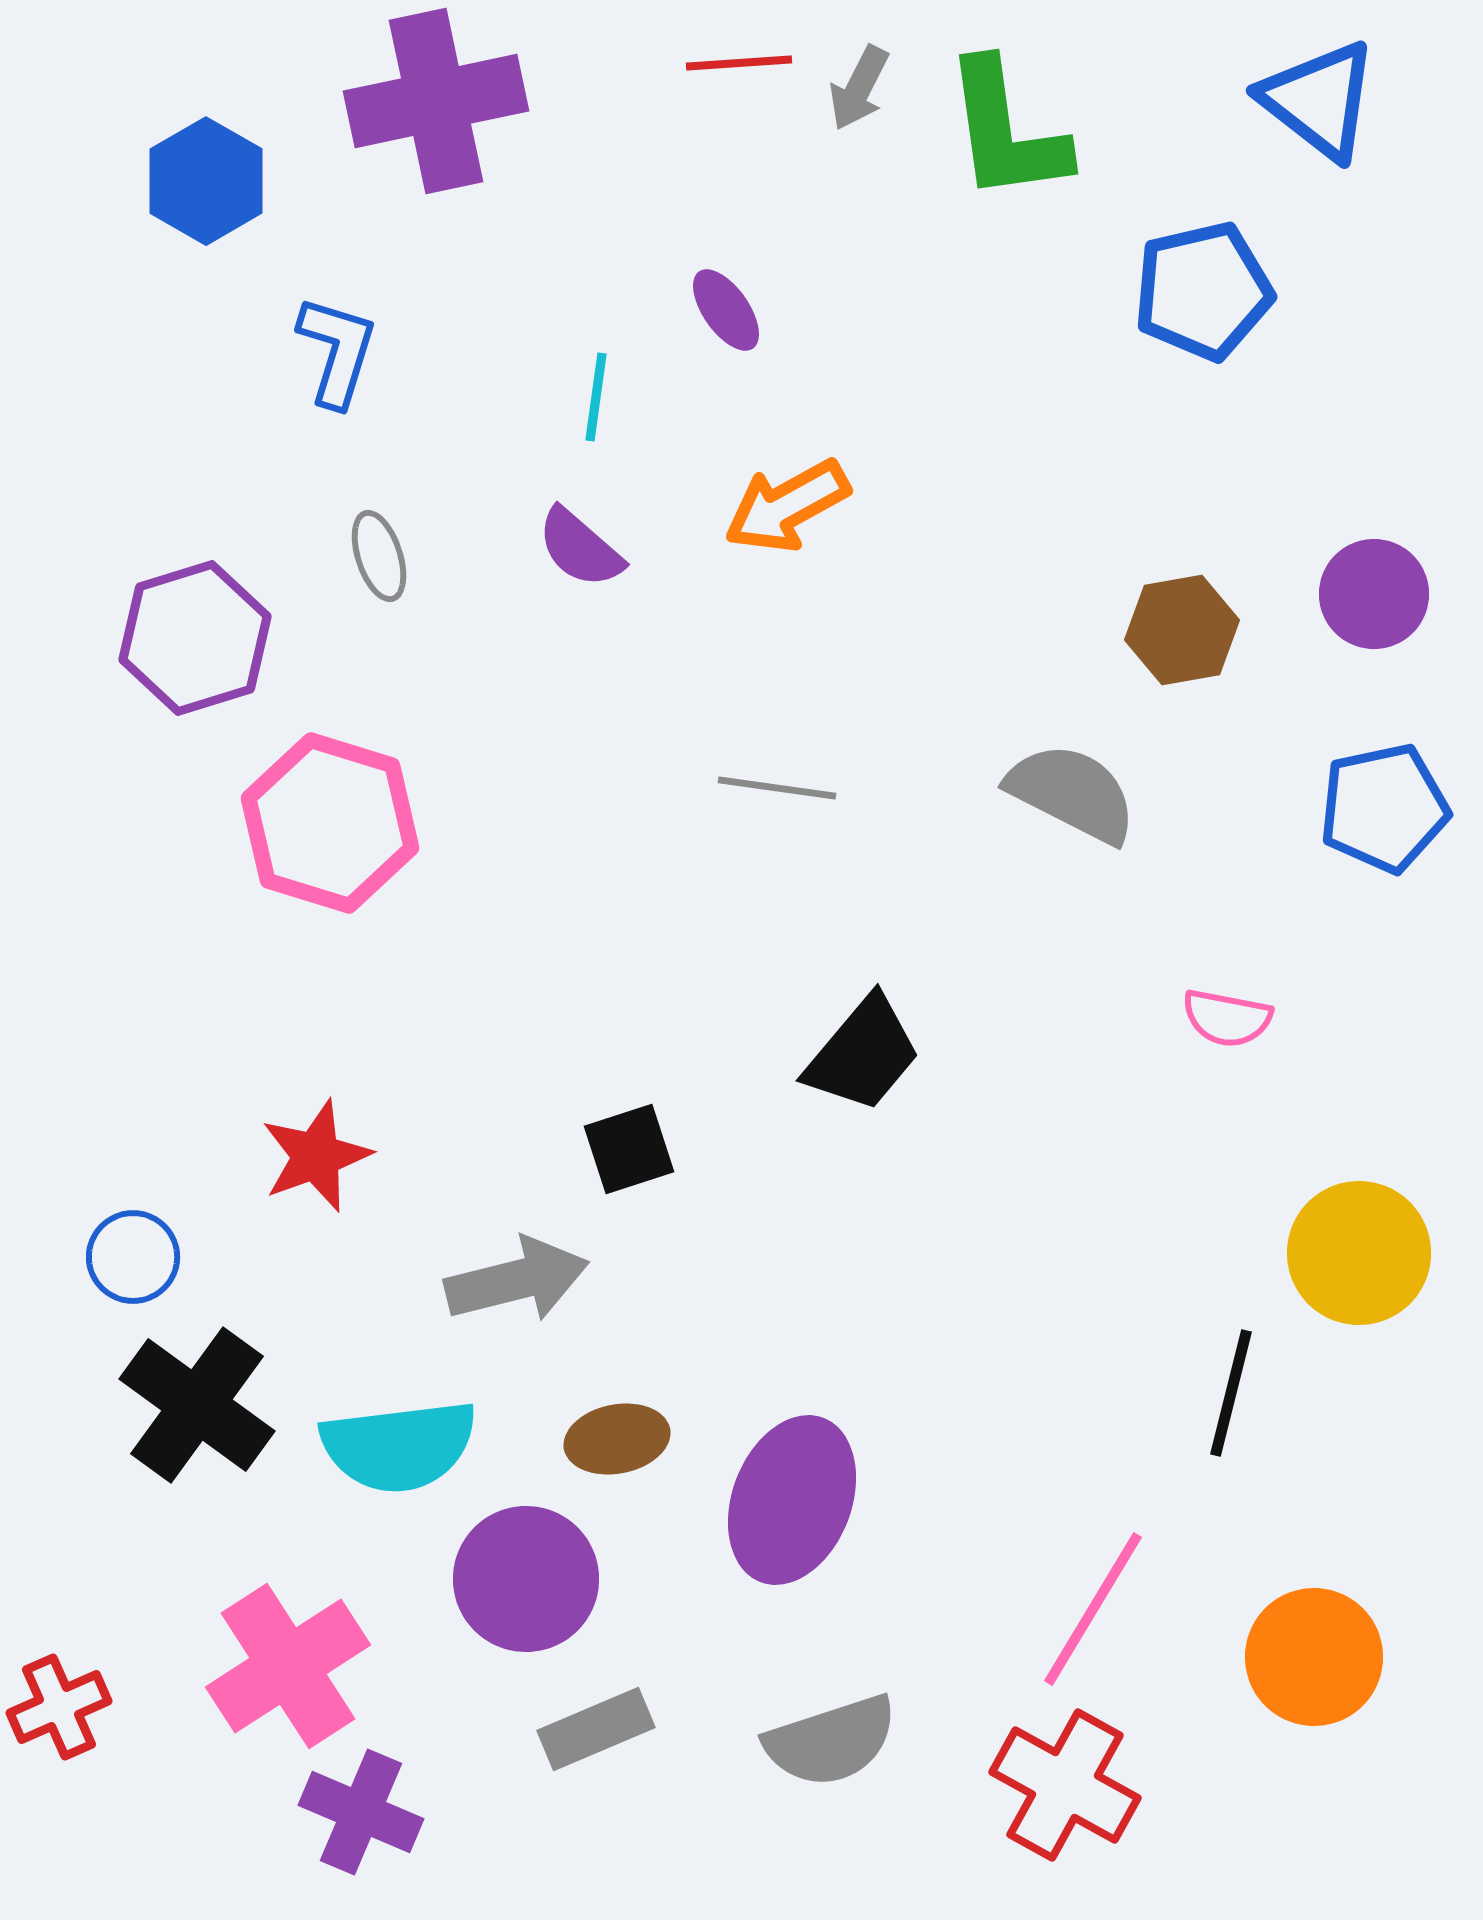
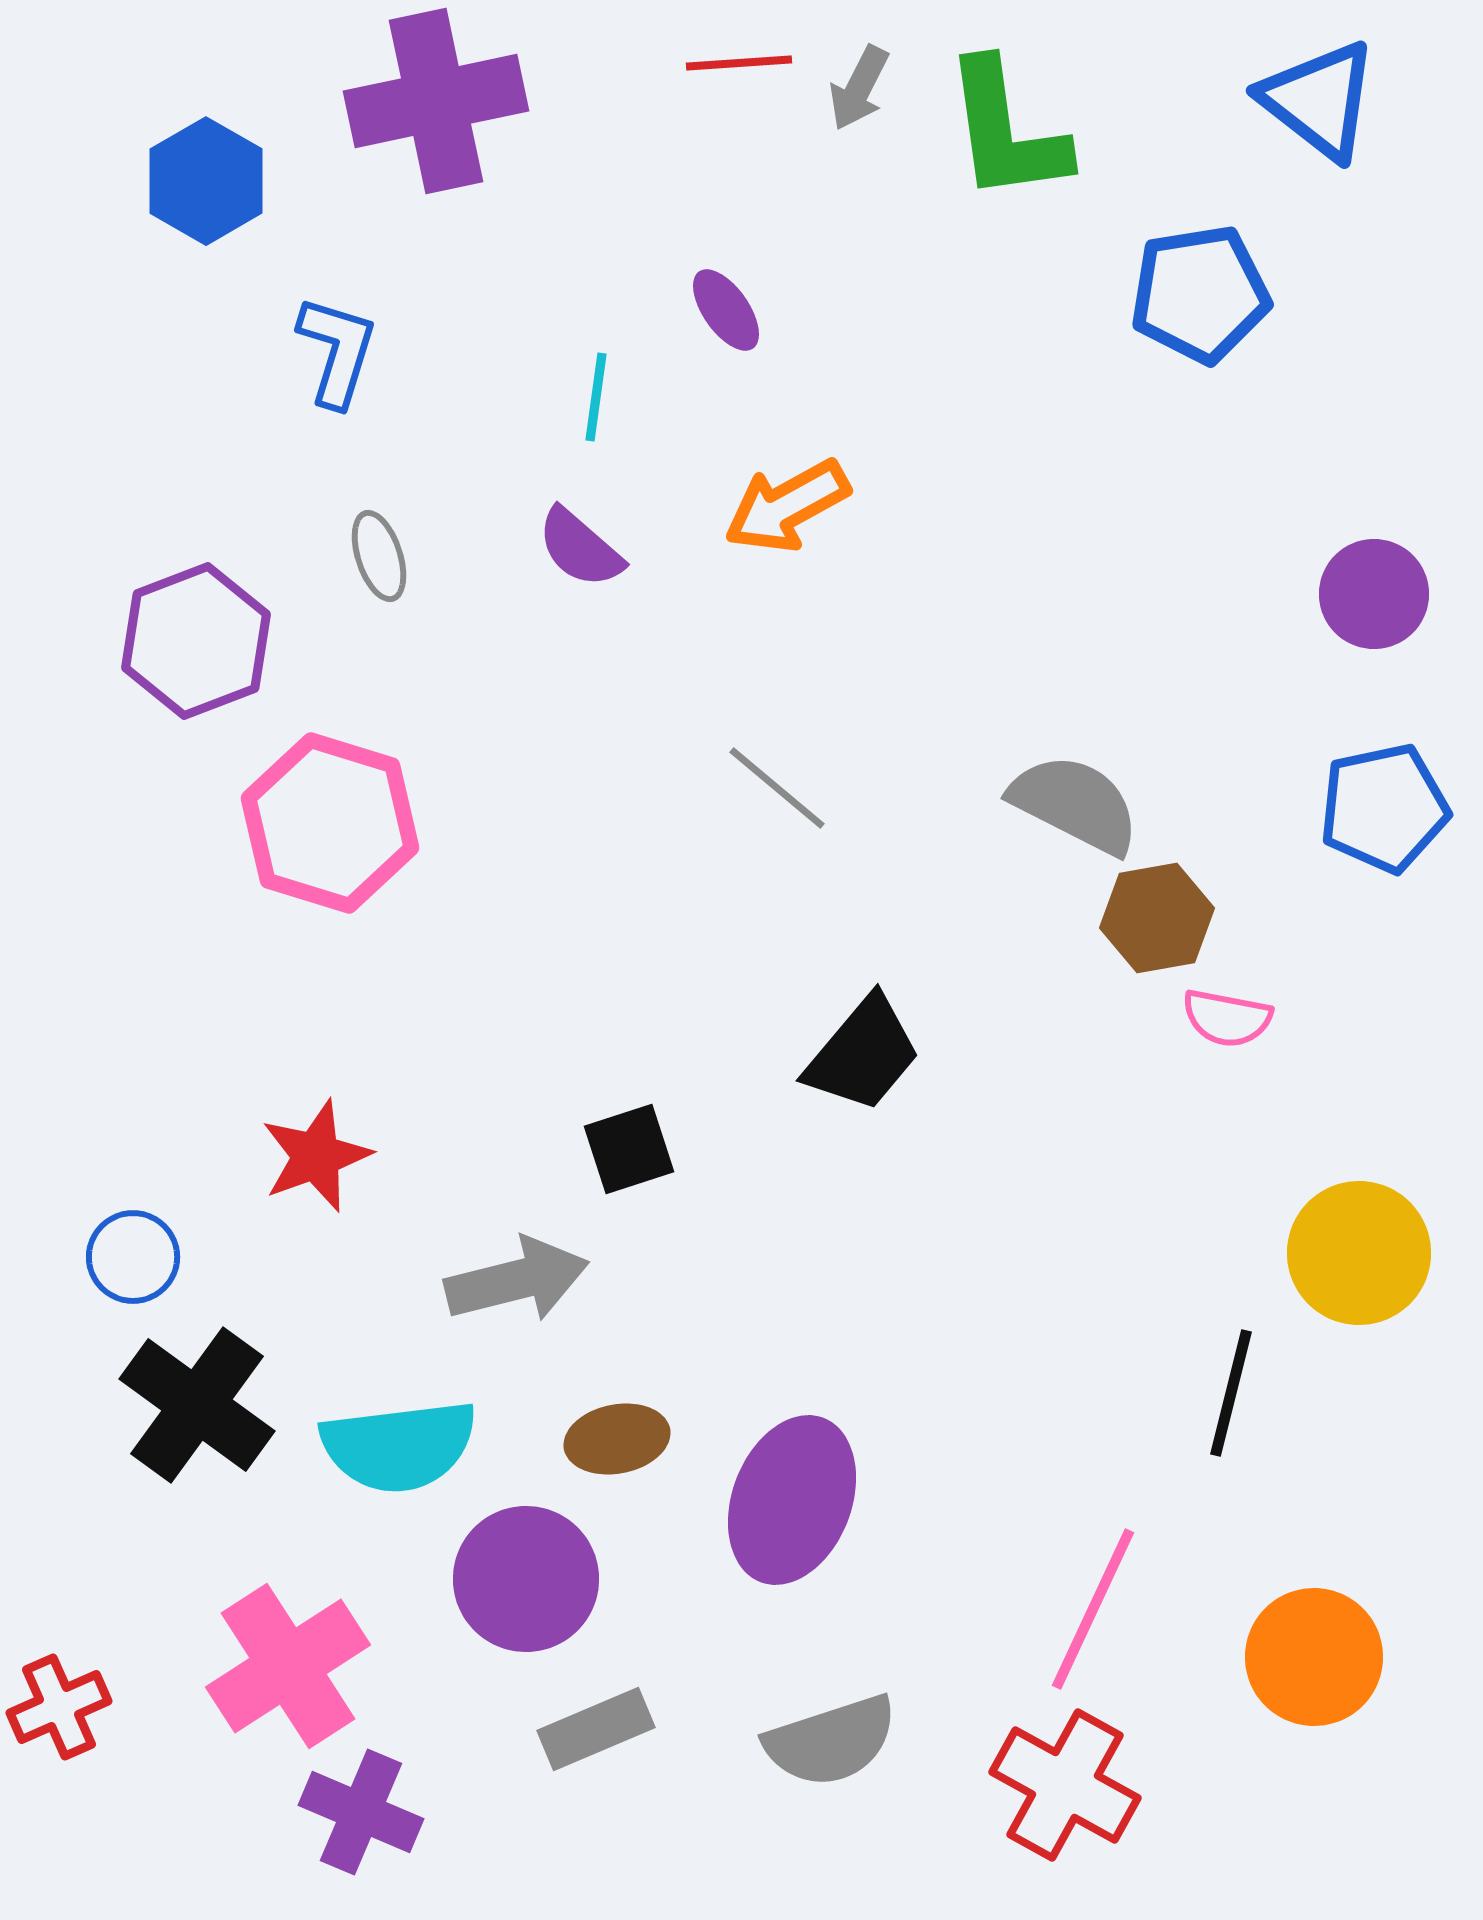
blue pentagon at (1203, 291): moved 3 px left, 3 px down; rotated 4 degrees clockwise
brown hexagon at (1182, 630): moved 25 px left, 288 px down
purple hexagon at (195, 638): moved 1 px right, 3 px down; rotated 4 degrees counterclockwise
gray line at (777, 788): rotated 32 degrees clockwise
gray semicircle at (1072, 793): moved 3 px right, 11 px down
pink line at (1093, 1609): rotated 6 degrees counterclockwise
